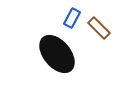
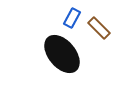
black ellipse: moved 5 px right
